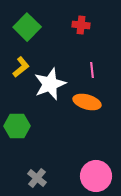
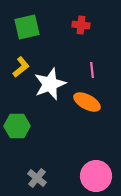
green square: rotated 32 degrees clockwise
orange ellipse: rotated 12 degrees clockwise
